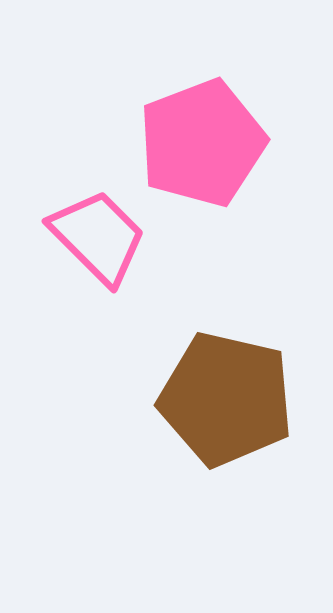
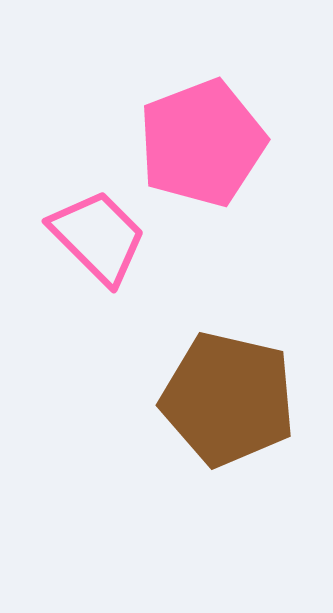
brown pentagon: moved 2 px right
